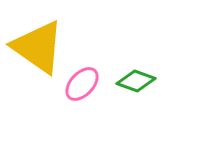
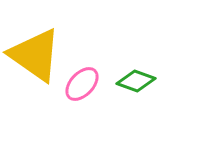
yellow triangle: moved 3 px left, 8 px down
